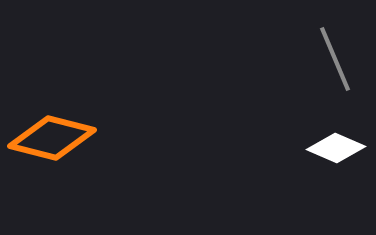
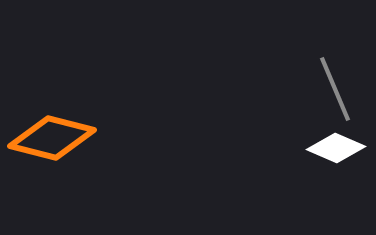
gray line: moved 30 px down
